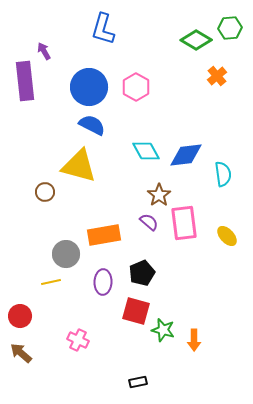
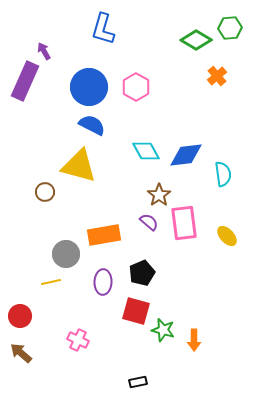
purple rectangle: rotated 30 degrees clockwise
